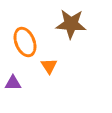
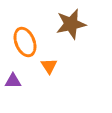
brown star: rotated 16 degrees counterclockwise
purple triangle: moved 2 px up
